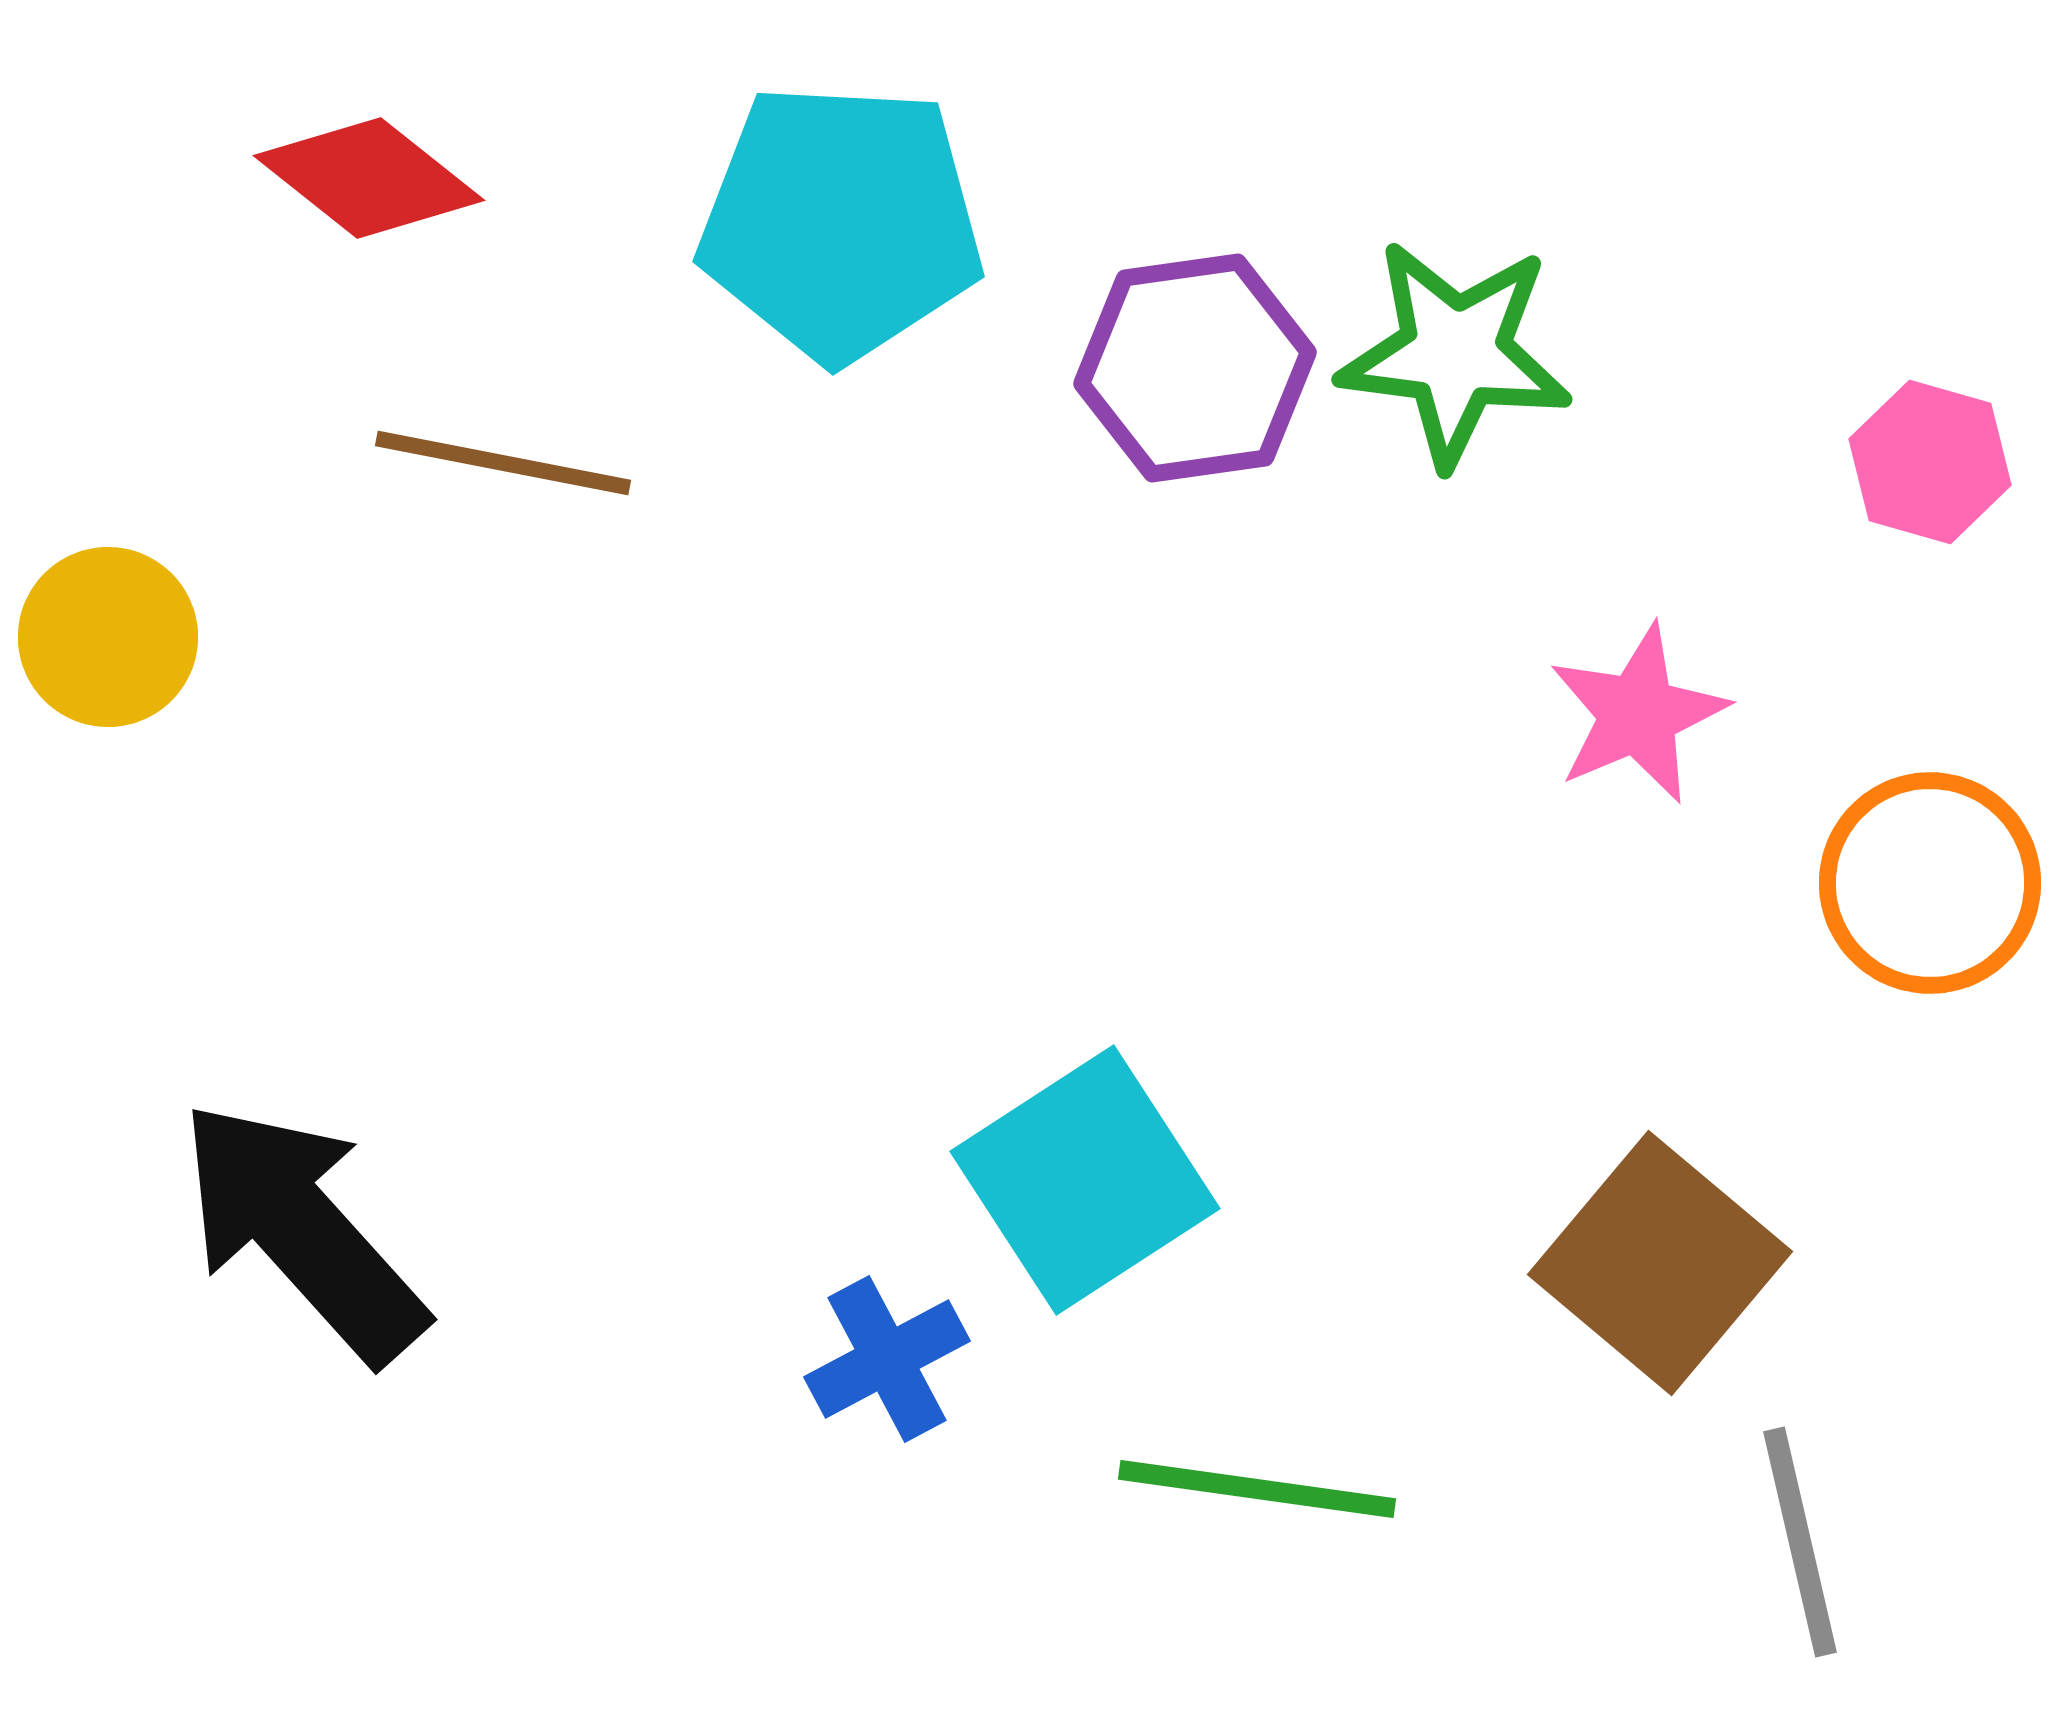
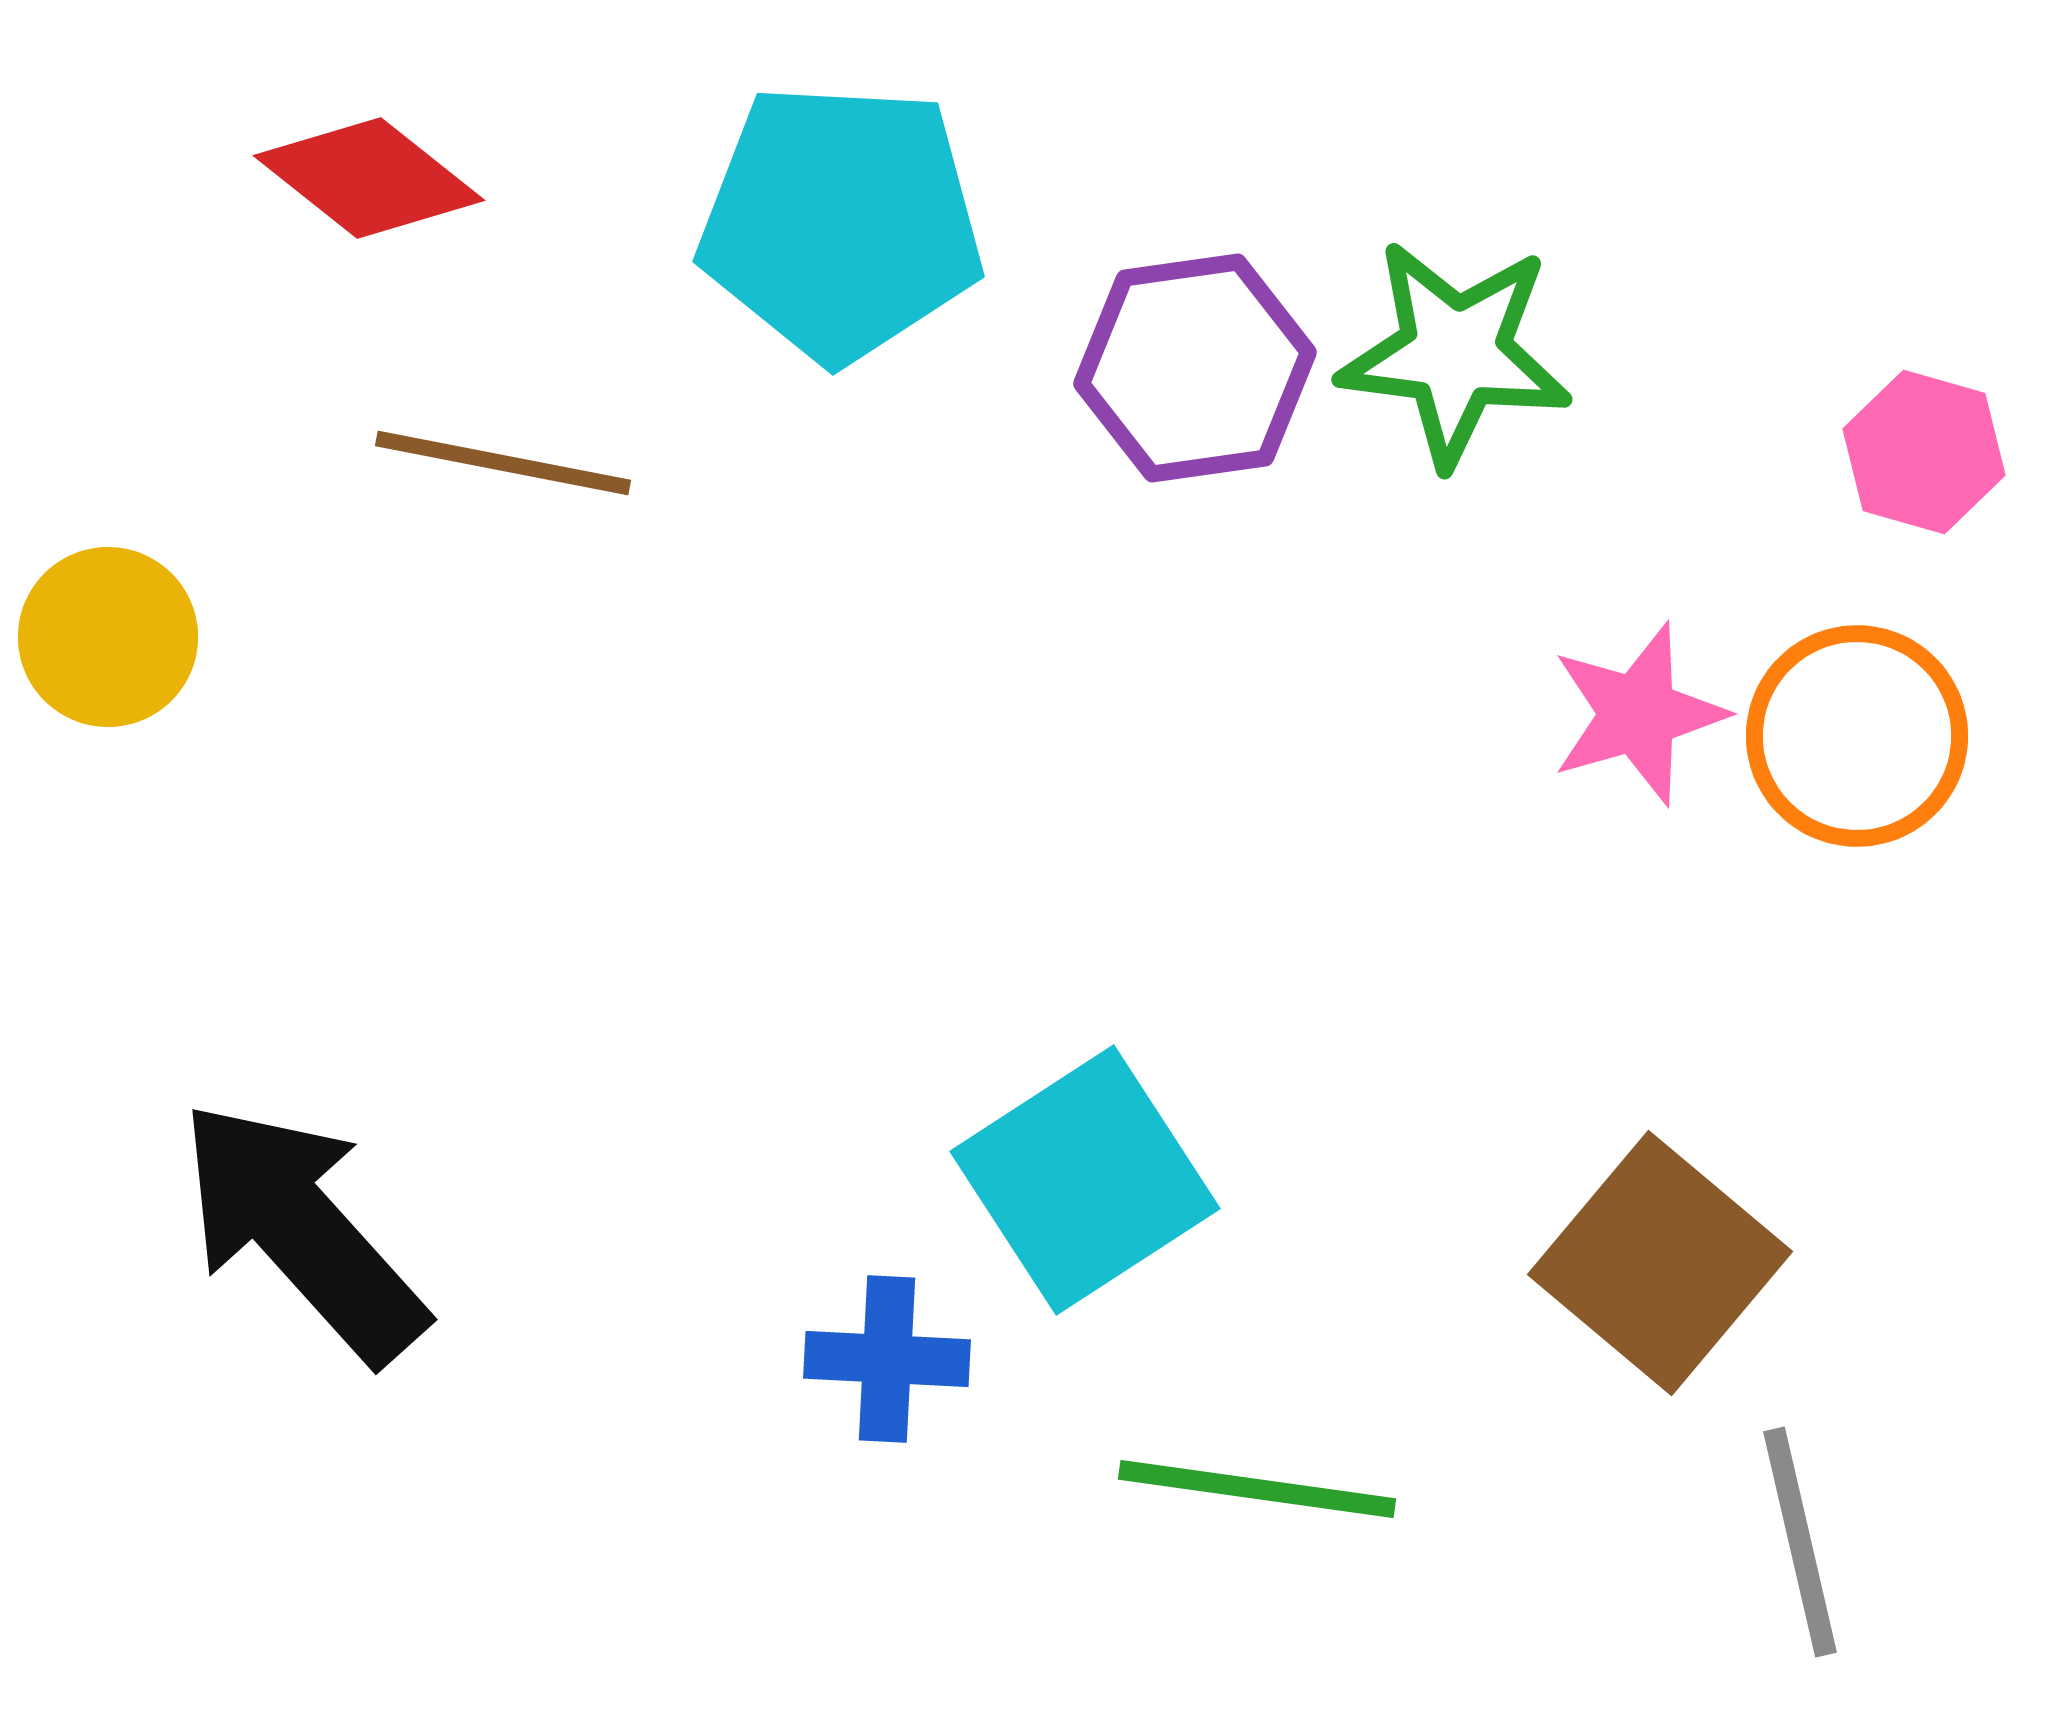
pink hexagon: moved 6 px left, 10 px up
pink star: rotated 7 degrees clockwise
orange circle: moved 73 px left, 147 px up
blue cross: rotated 31 degrees clockwise
